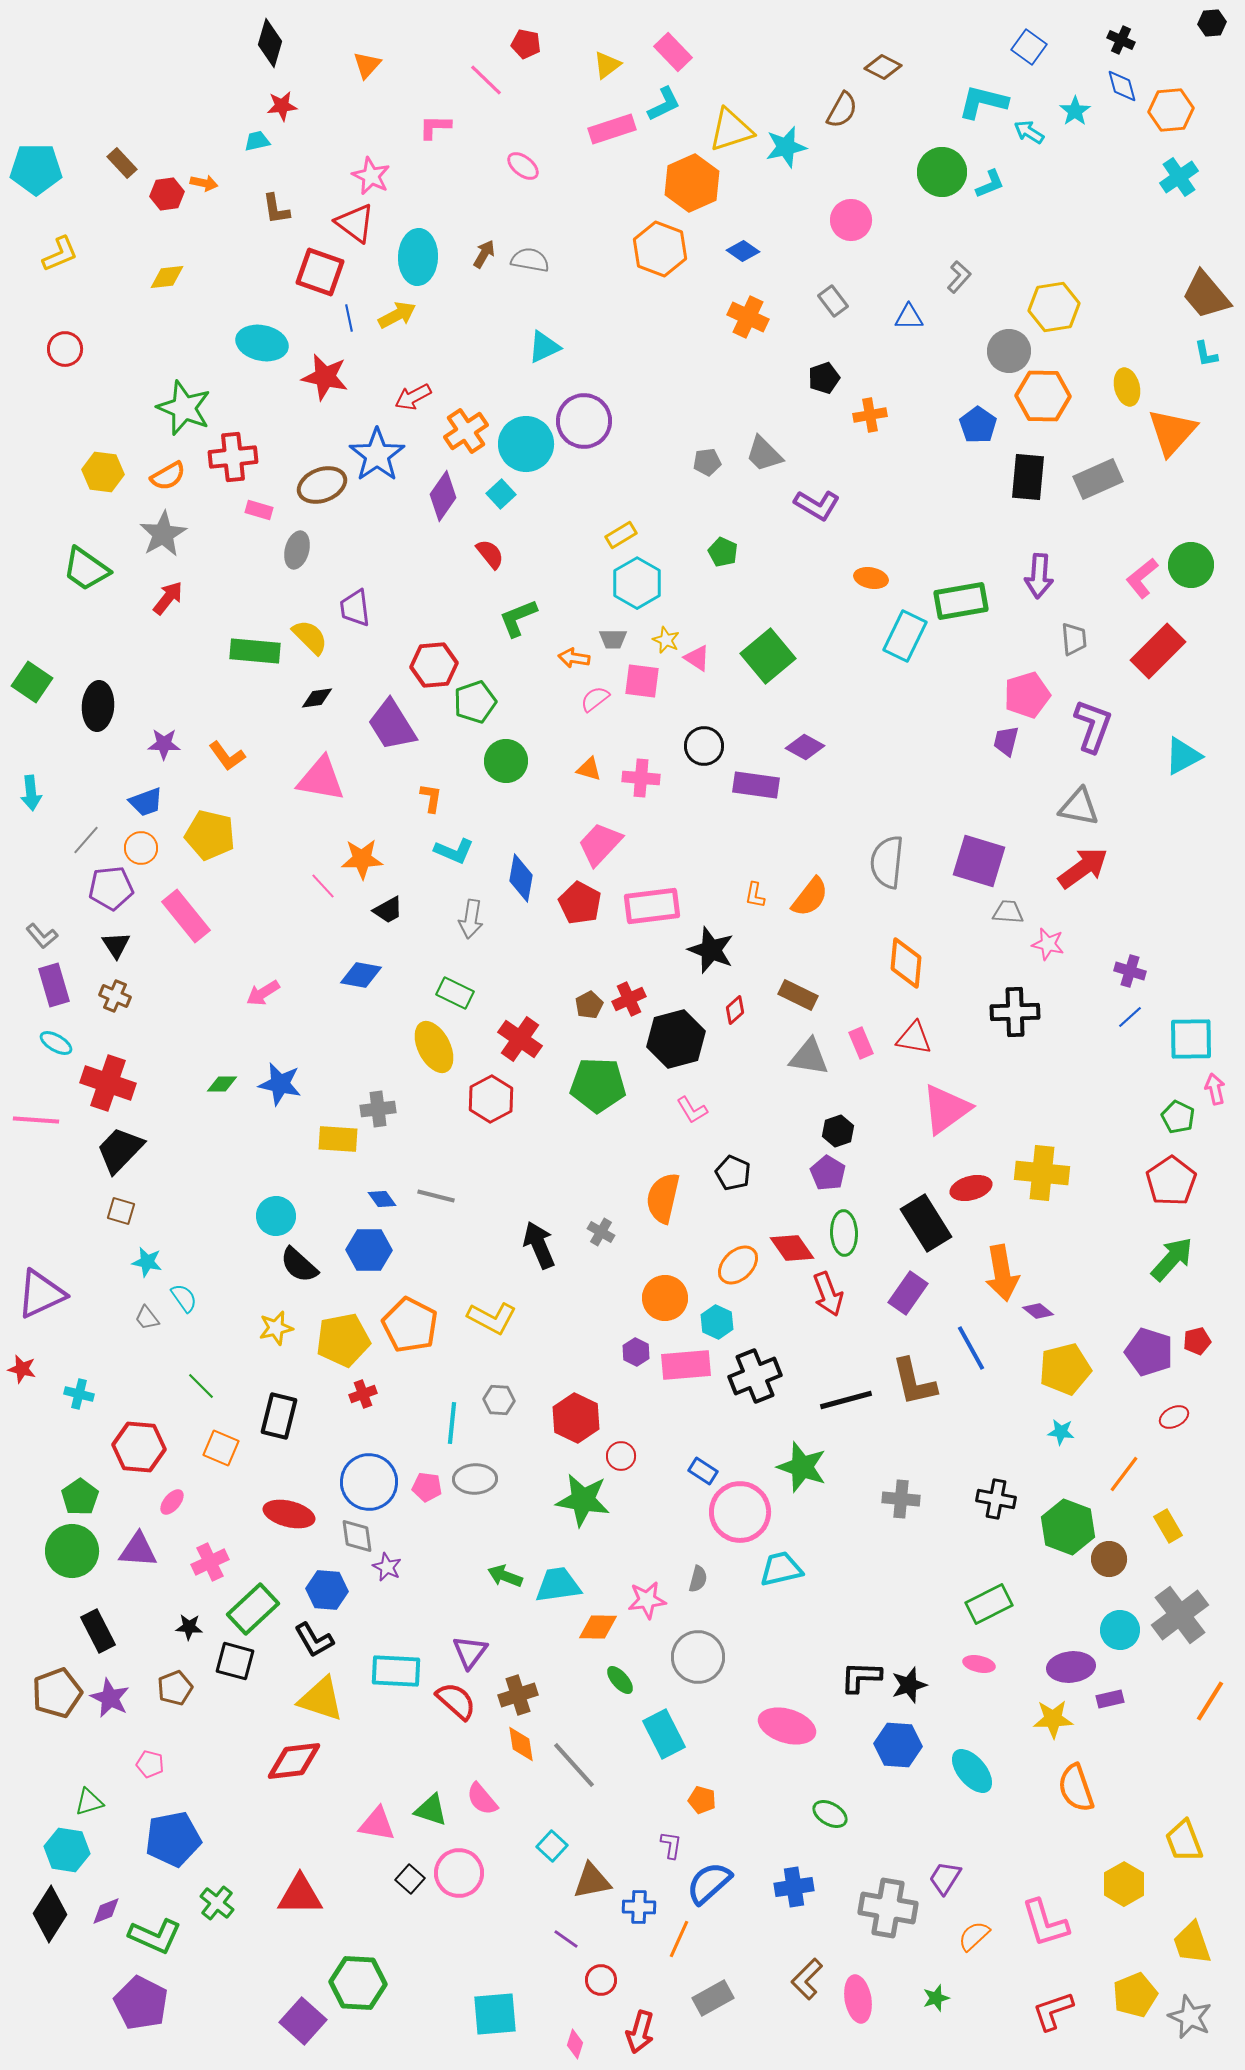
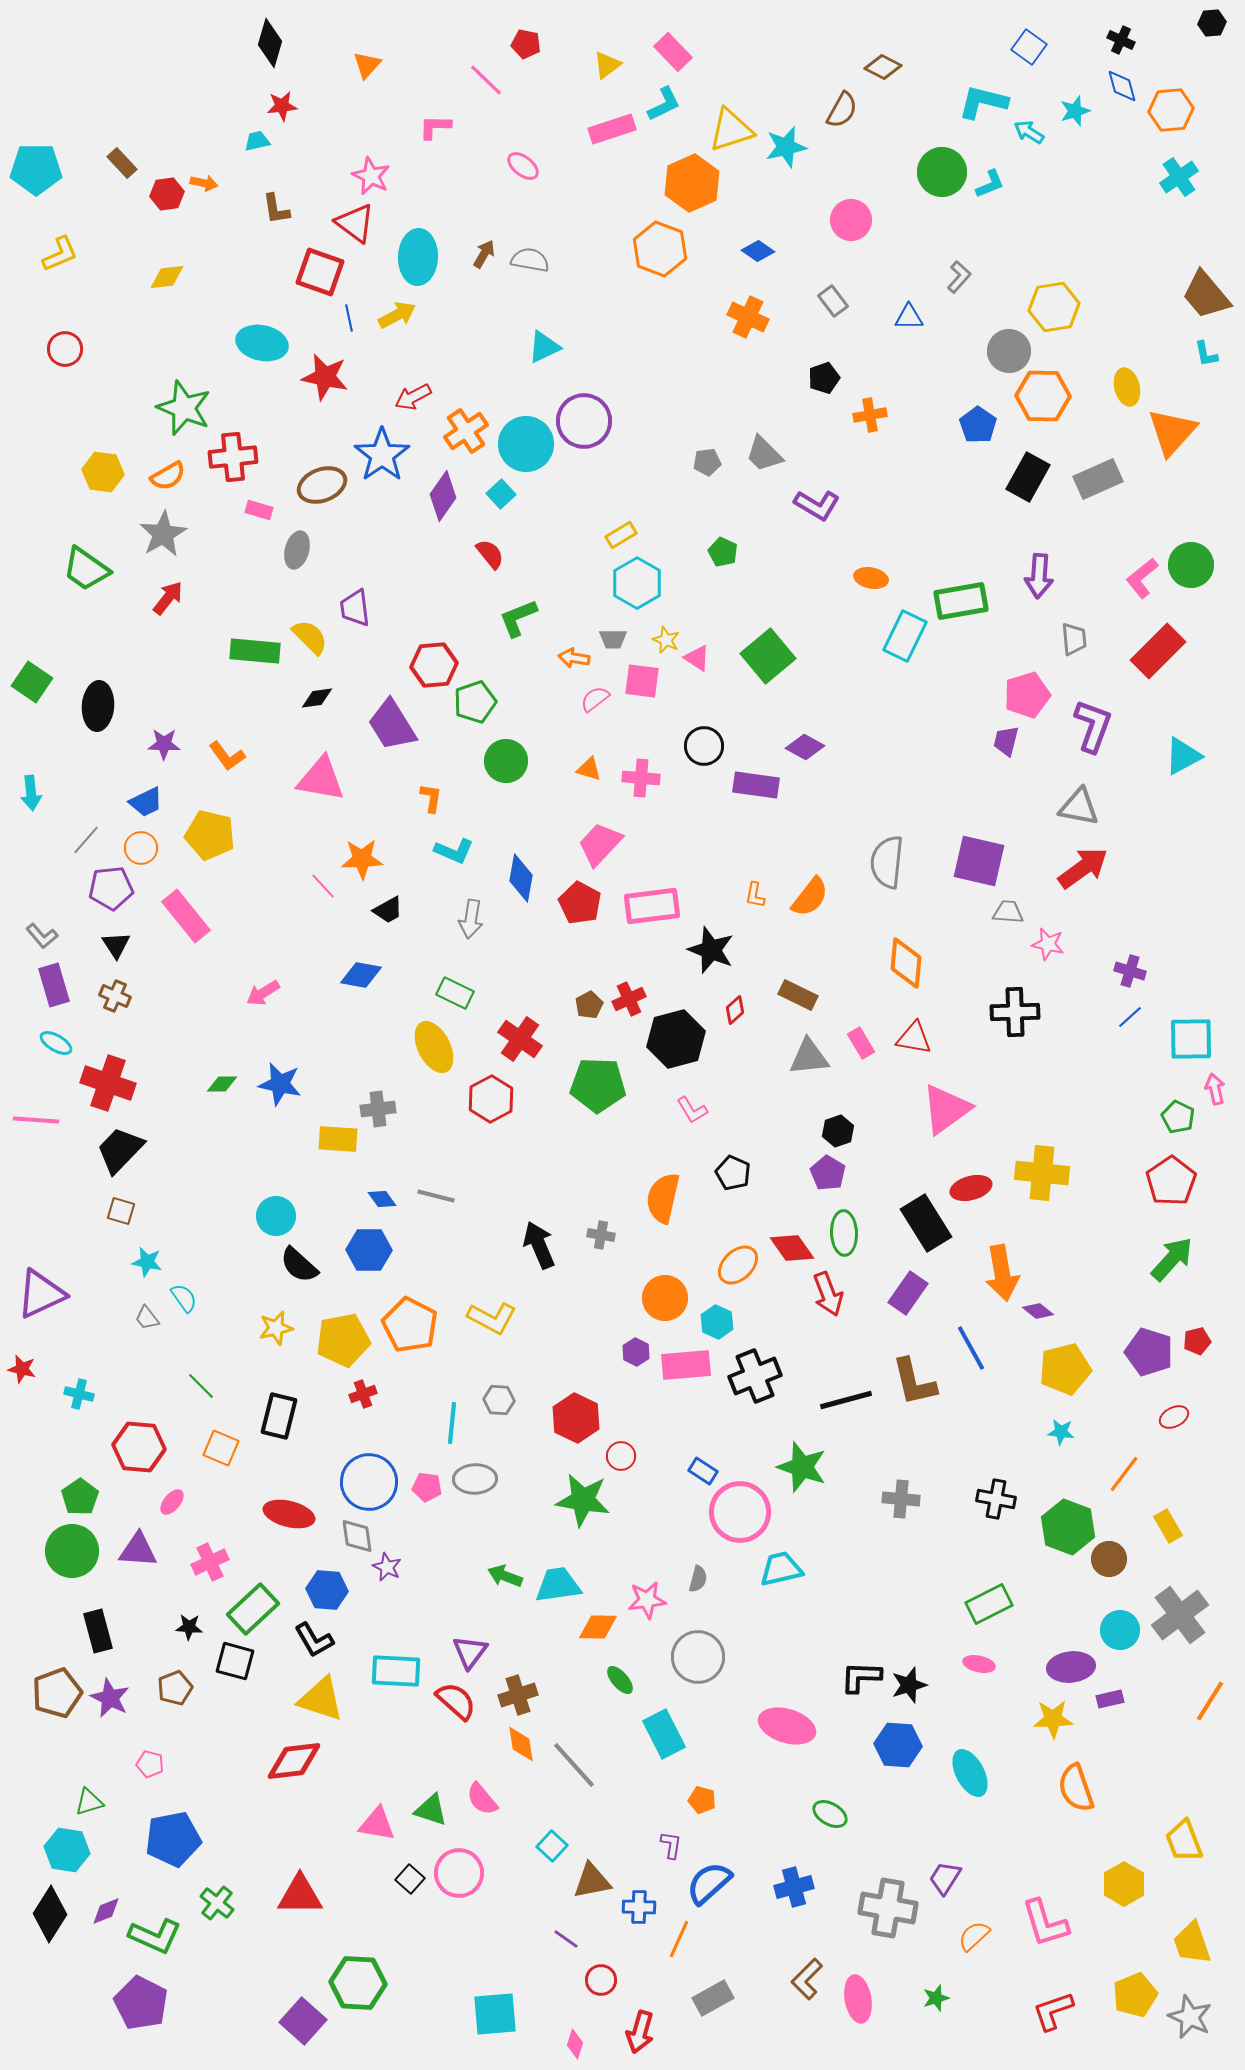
cyan star at (1075, 111): rotated 16 degrees clockwise
blue diamond at (743, 251): moved 15 px right
blue star at (377, 455): moved 5 px right
black rectangle at (1028, 477): rotated 24 degrees clockwise
blue trapezoid at (146, 802): rotated 6 degrees counterclockwise
purple square at (979, 861): rotated 4 degrees counterclockwise
pink rectangle at (861, 1043): rotated 8 degrees counterclockwise
gray triangle at (809, 1057): rotated 15 degrees counterclockwise
gray cross at (601, 1232): moved 3 px down; rotated 20 degrees counterclockwise
black rectangle at (98, 1631): rotated 12 degrees clockwise
cyan ellipse at (972, 1771): moved 2 px left, 2 px down; rotated 12 degrees clockwise
blue cross at (794, 1887): rotated 6 degrees counterclockwise
